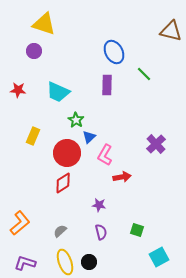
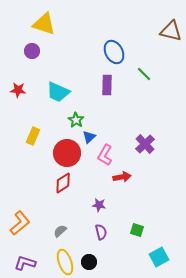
purple circle: moved 2 px left
purple cross: moved 11 px left
